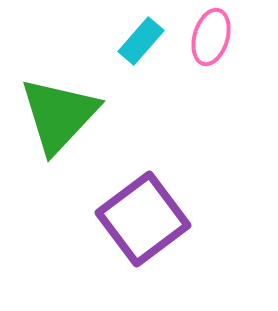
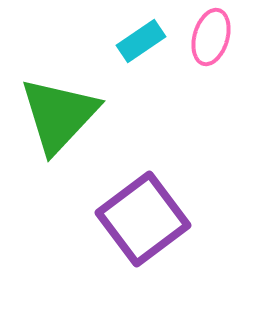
cyan rectangle: rotated 15 degrees clockwise
